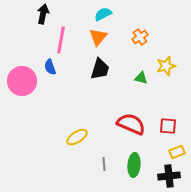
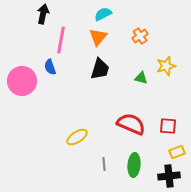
orange cross: moved 1 px up
